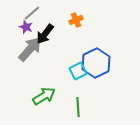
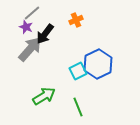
blue hexagon: moved 2 px right, 1 px down
green line: rotated 18 degrees counterclockwise
